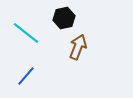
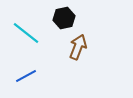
blue line: rotated 20 degrees clockwise
